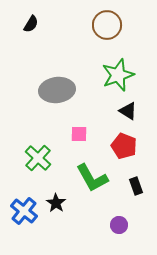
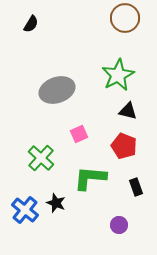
brown circle: moved 18 px right, 7 px up
green star: rotated 8 degrees counterclockwise
gray ellipse: rotated 12 degrees counterclockwise
black triangle: rotated 18 degrees counterclockwise
pink square: rotated 24 degrees counterclockwise
green cross: moved 3 px right
green L-shape: moved 2 px left; rotated 124 degrees clockwise
black rectangle: moved 1 px down
black star: rotated 12 degrees counterclockwise
blue cross: moved 1 px right, 1 px up
